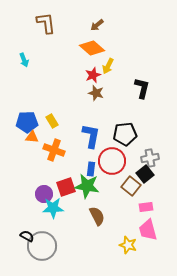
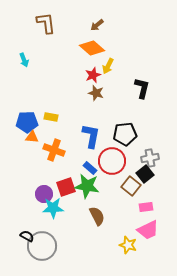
yellow rectangle: moved 1 px left, 4 px up; rotated 48 degrees counterclockwise
blue rectangle: moved 1 px left, 1 px up; rotated 56 degrees counterclockwise
pink trapezoid: rotated 100 degrees counterclockwise
